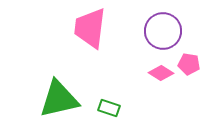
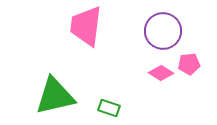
pink trapezoid: moved 4 px left, 2 px up
pink pentagon: rotated 15 degrees counterclockwise
green triangle: moved 4 px left, 3 px up
